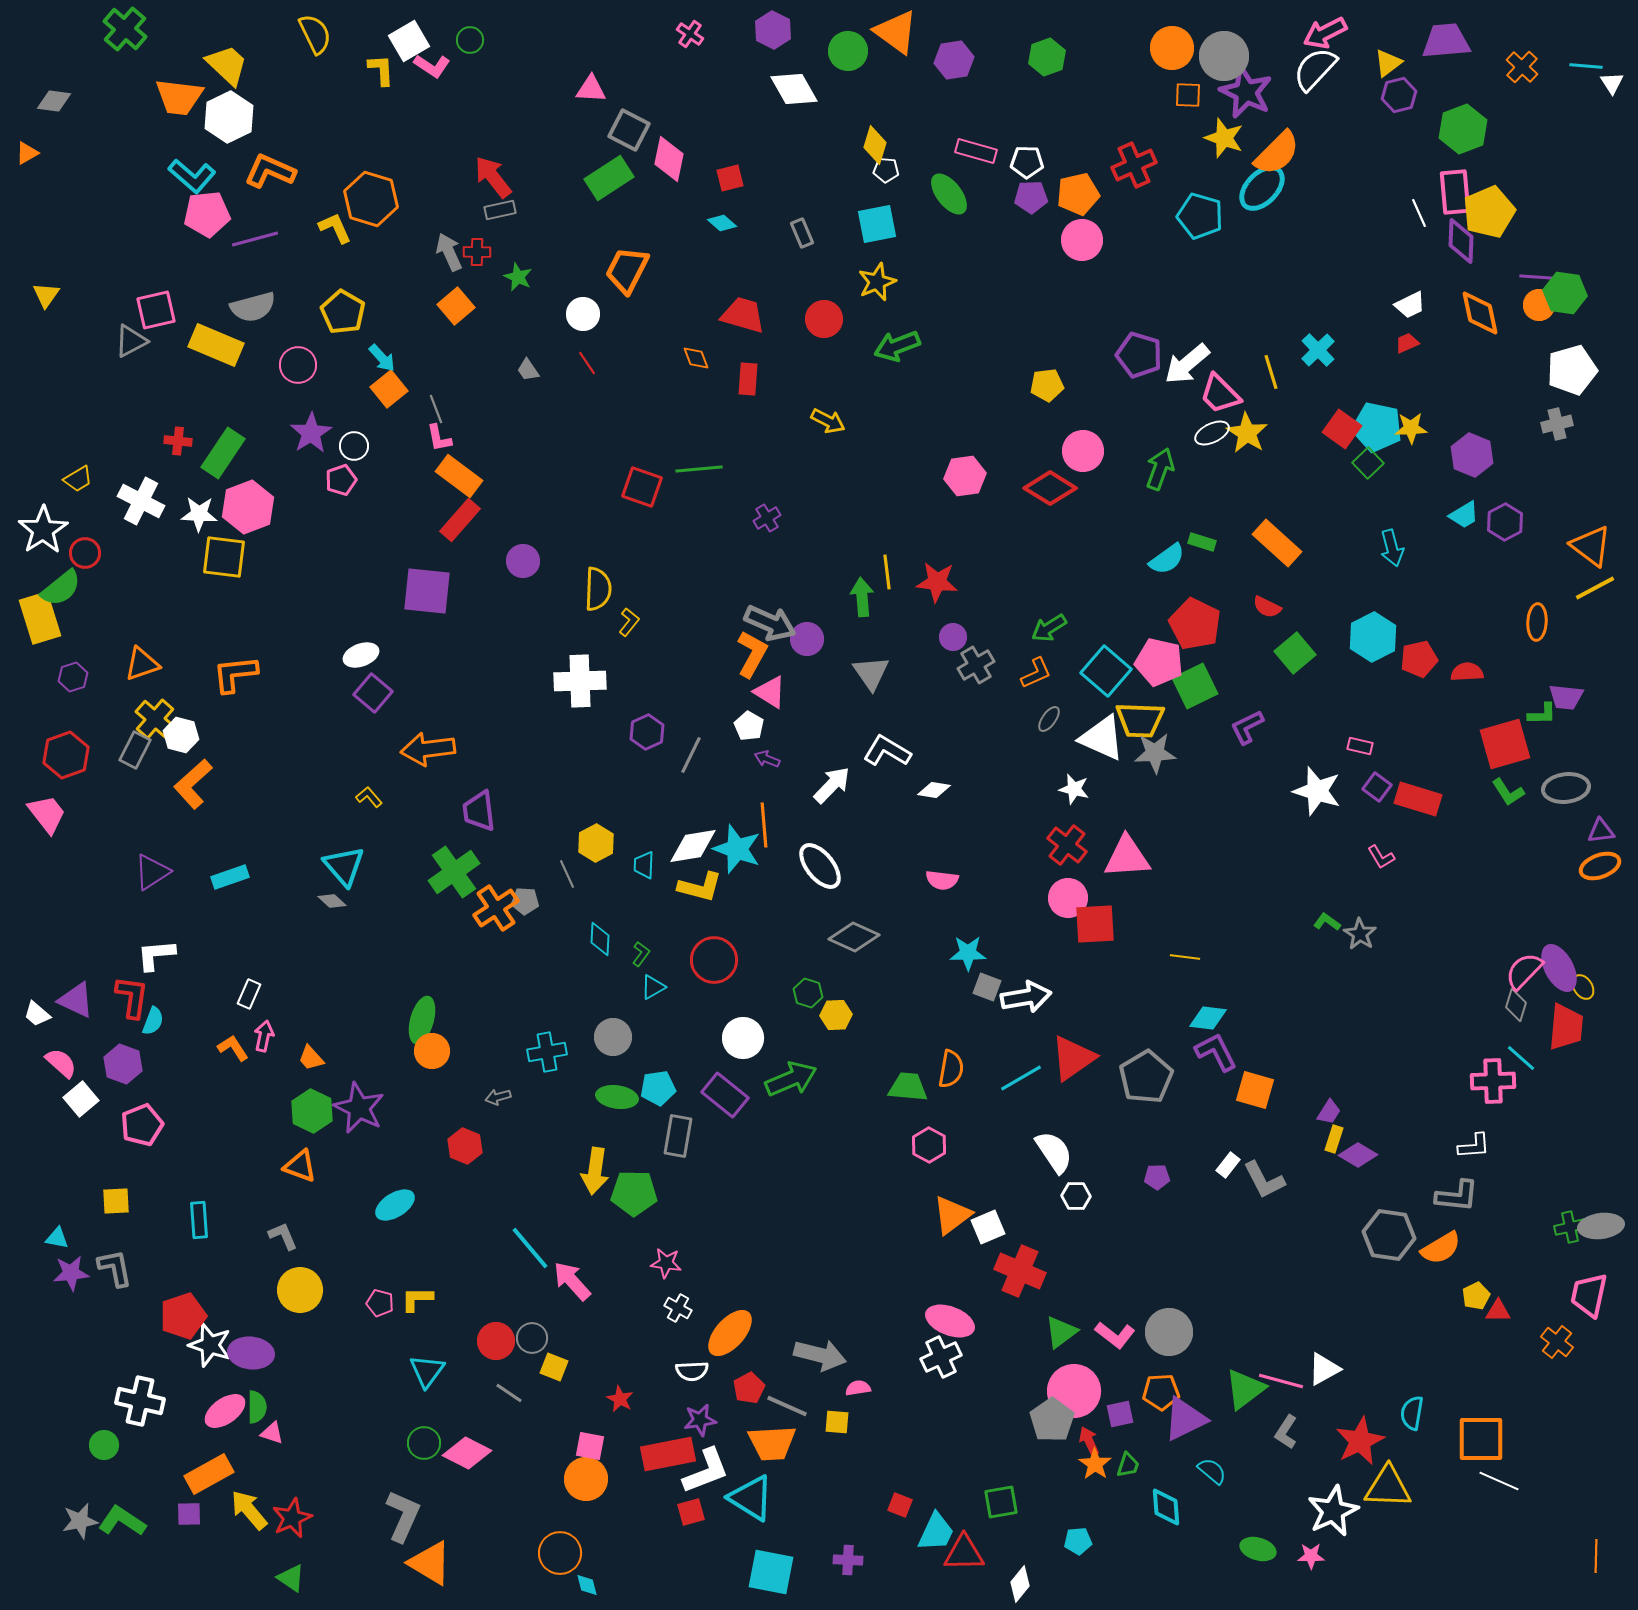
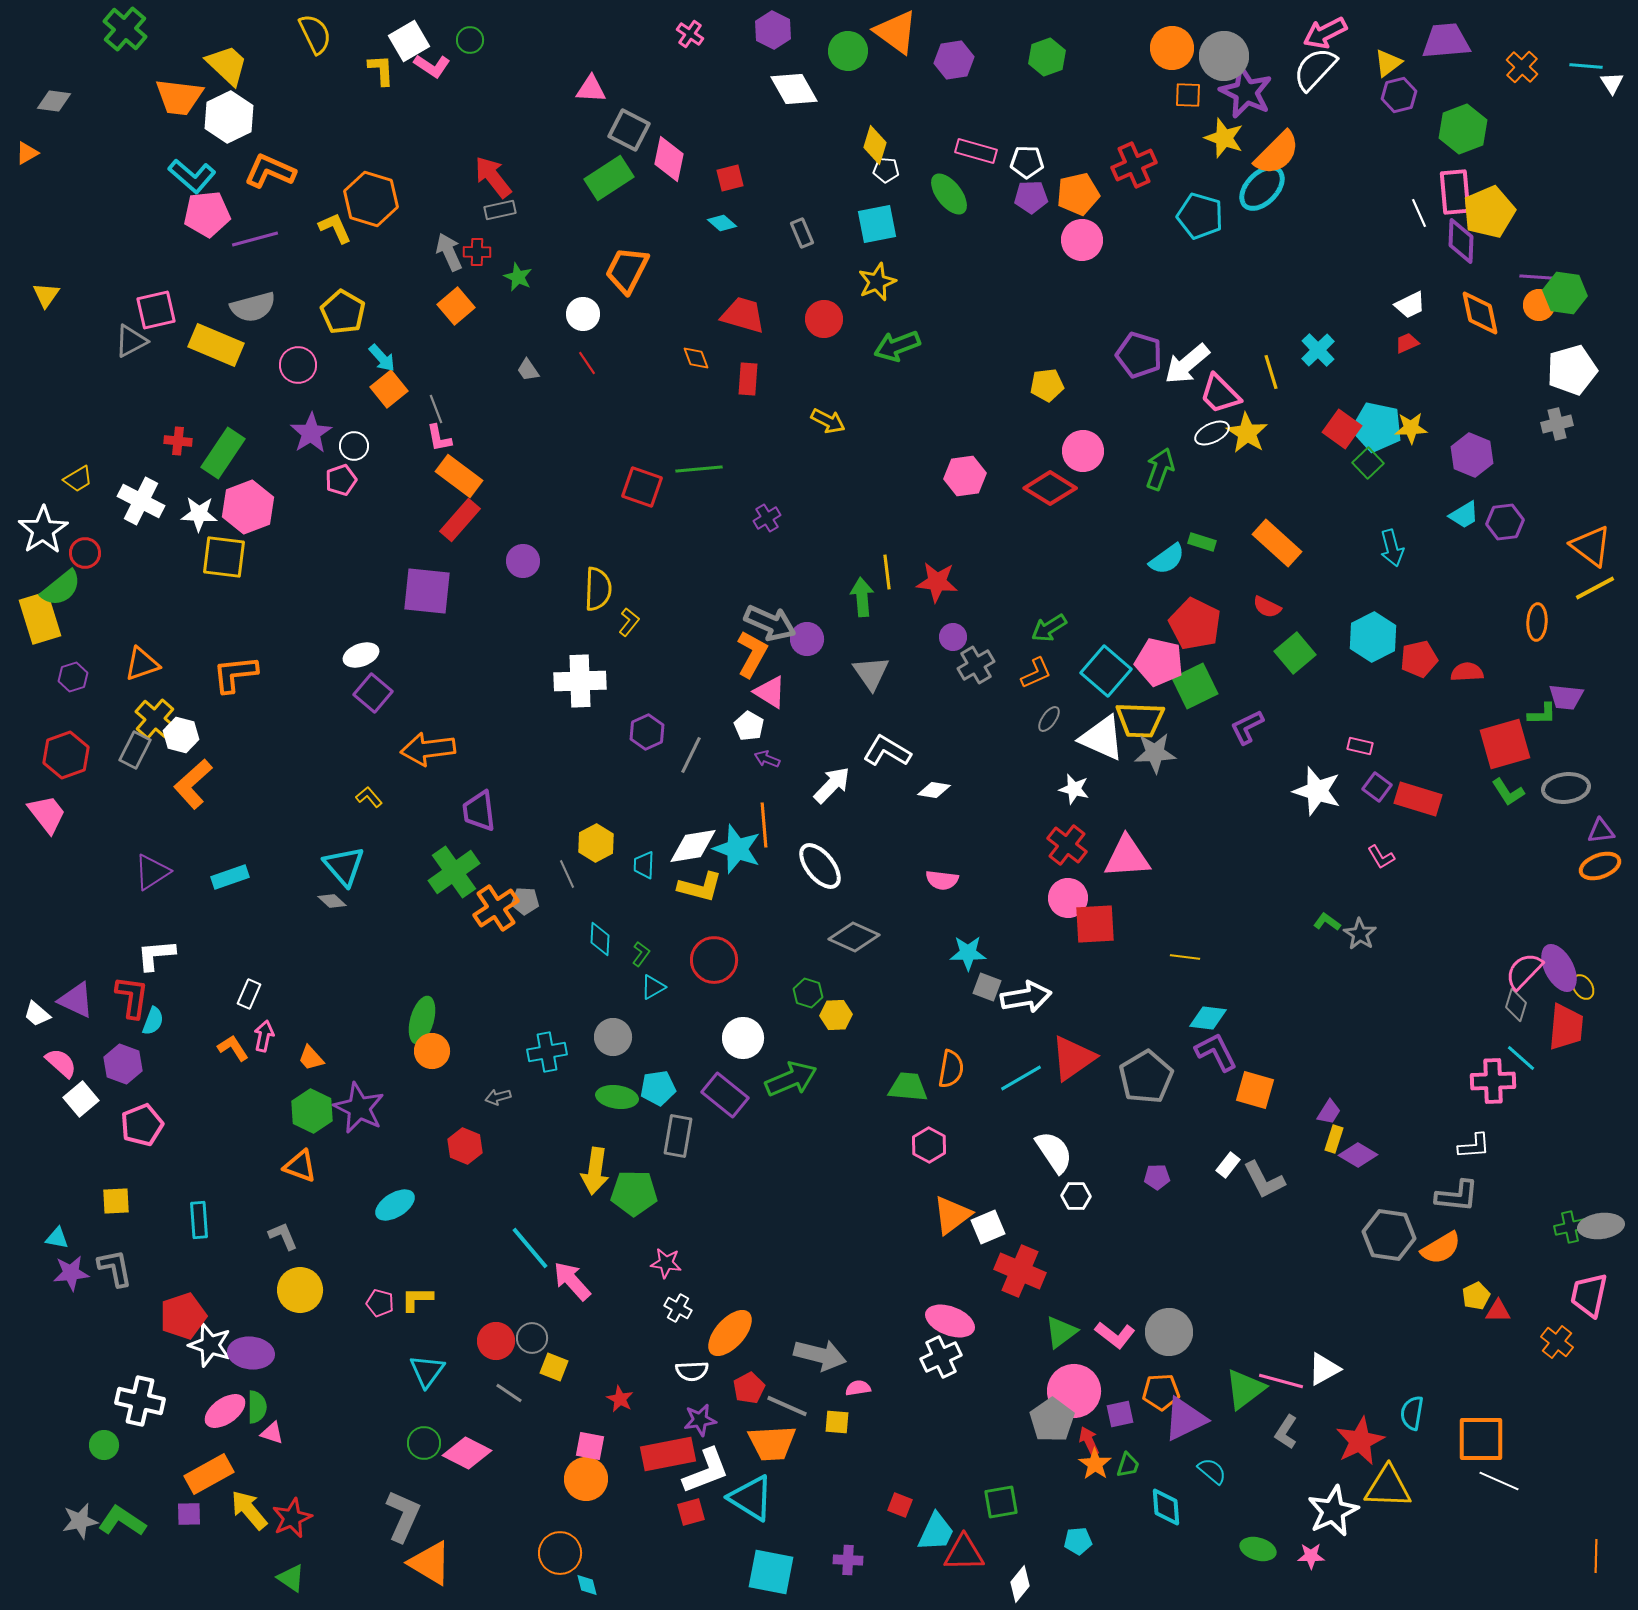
purple hexagon at (1505, 522): rotated 21 degrees clockwise
